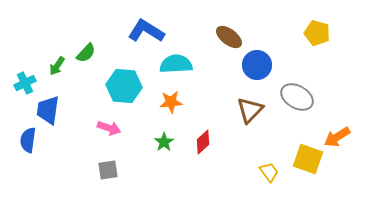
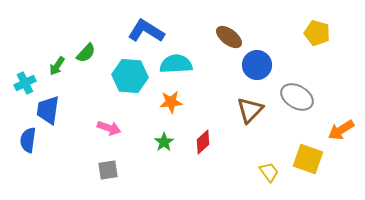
cyan hexagon: moved 6 px right, 10 px up
orange arrow: moved 4 px right, 7 px up
